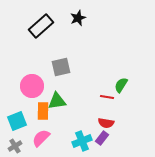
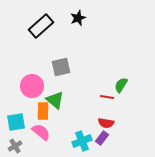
green triangle: moved 2 px left, 1 px up; rotated 48 degrees clockwise
cyan square: moved 1 px left, 1 px down; rotated 12 degrees clockwise
pink semicircle: moved 6 px up; rotated 84 degrees clockwise
